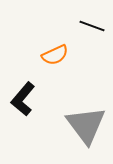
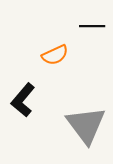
black line: rotated 20 degrees counterclockwise
black L-shape: moved 1 px down
